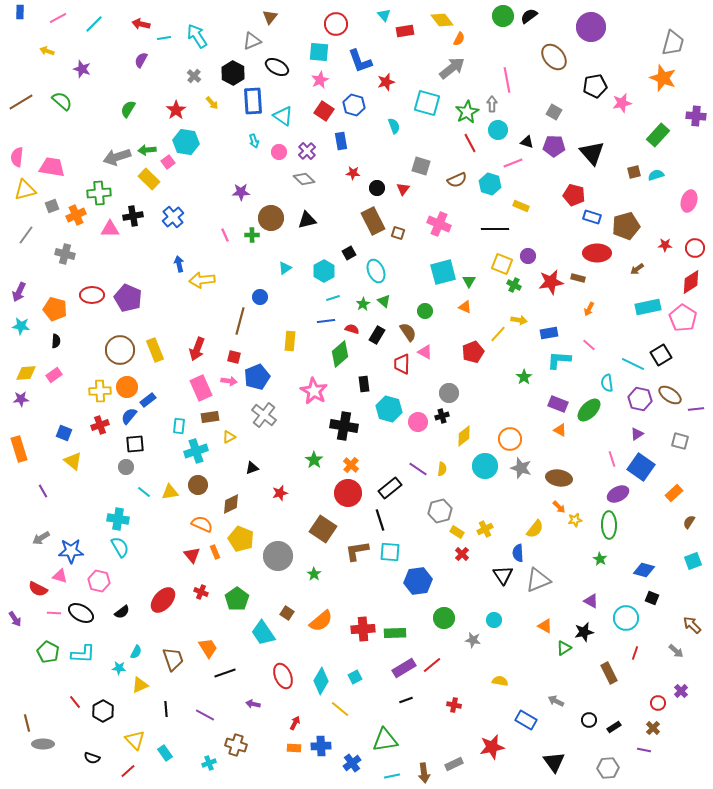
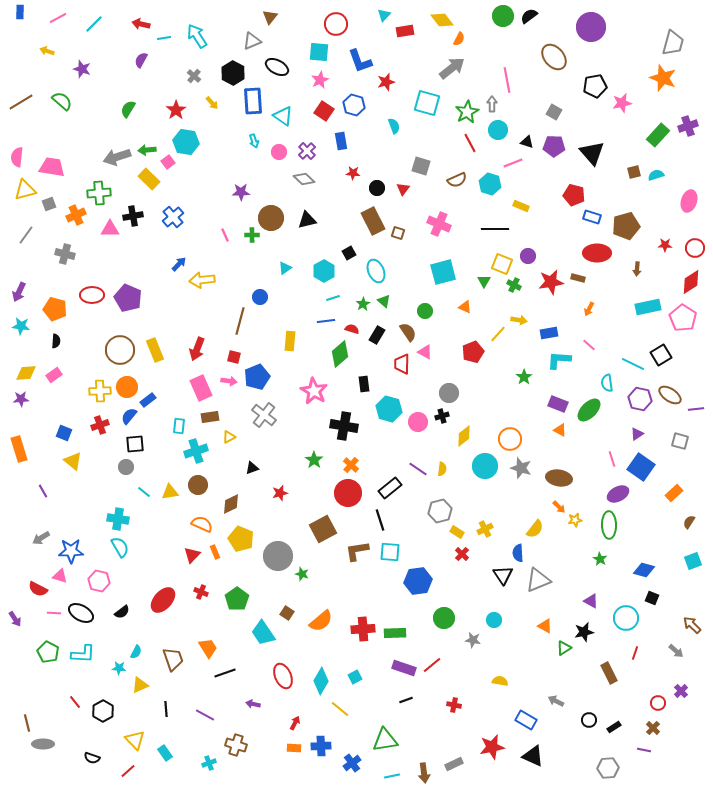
cyan triangle at (384, 15): rotated 24 degrees clockwise
purple cross at (696, 116): moved 8 px left, 10 px down; rotated 24 degrees counterclockwise
gray square at (52, 206): moved 3 px left, 2 px up
blue arrow at (179, 264): rotated 56 degrees clockwise
brown arrow at (637, 269): rotated 48 degrees counterclockwise
green triangle at (469, 281): moved 15 px right
brown square at (323, 529): rotated 28 degrees clockwise
red triangle at (192, 555): rotated 24 degrees clockwise
green star at (314, 574): moved 12 px left; rotated 16 degrees counterclockwise
purple rectangle at (404, 668): rotated 50 degrees clockwise
black triangle at (554, 762): moved 21 px left, 6 px up; rotated 30 degrees counterclockwise
